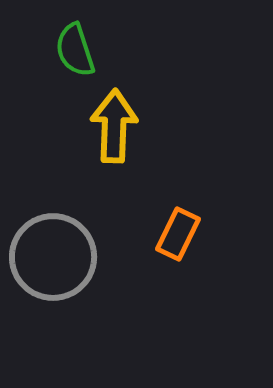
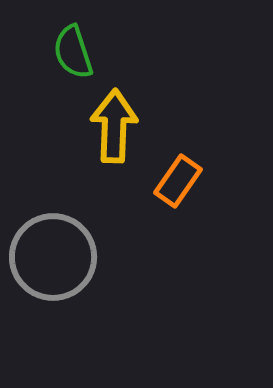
green semicircle: moved 2 px left, 2 px down
orange rectangle: moved 53 px up; rotated 9 degrees clockwise
